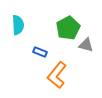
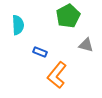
green pentagon: moved 12 px up
